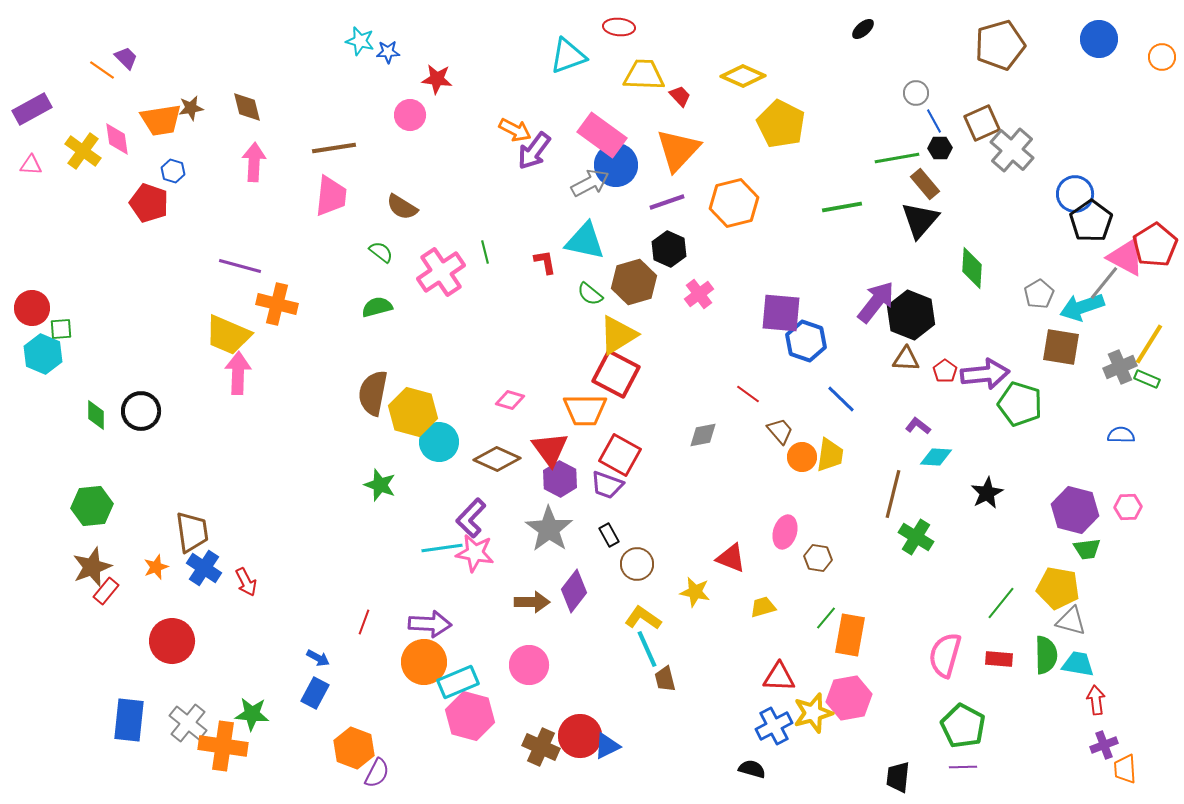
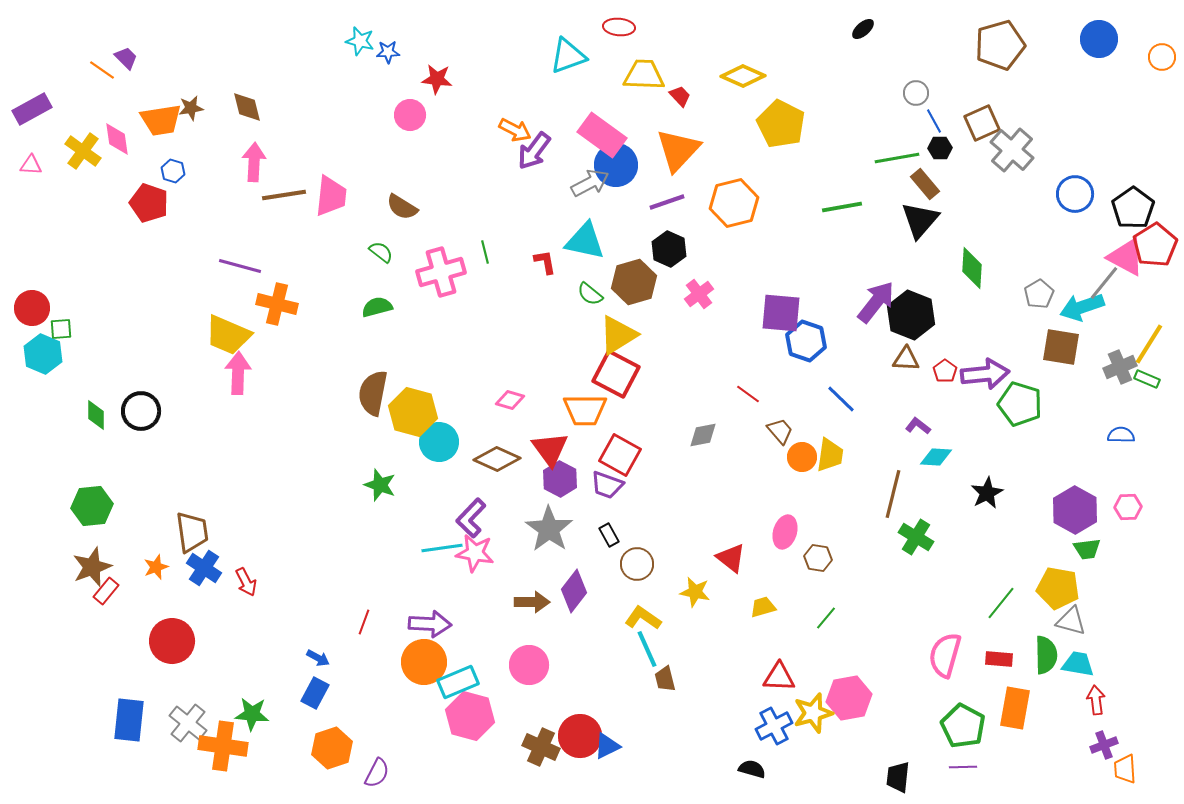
brown line at (334, 148): moved 50 px left, 47 px down
black pentagon at (1091, 221): moved 42 px right, 13 px up
pink cross at (441, 272): rotated 18 degrees clockwise
purple hexagon at (1075, 510): rotated 15 degrees clockwise
red triangle at (731, 558): rotated 16 degrees clockwise
orange rectangle at (850, 635): moved 165 px right, 73 px down
orange hexagon at (354, 748): moved 22 px left; rotated 21 degrees clockwise
